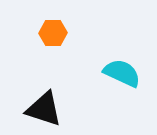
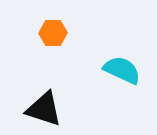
cyan semicircle: moved 3 px up
